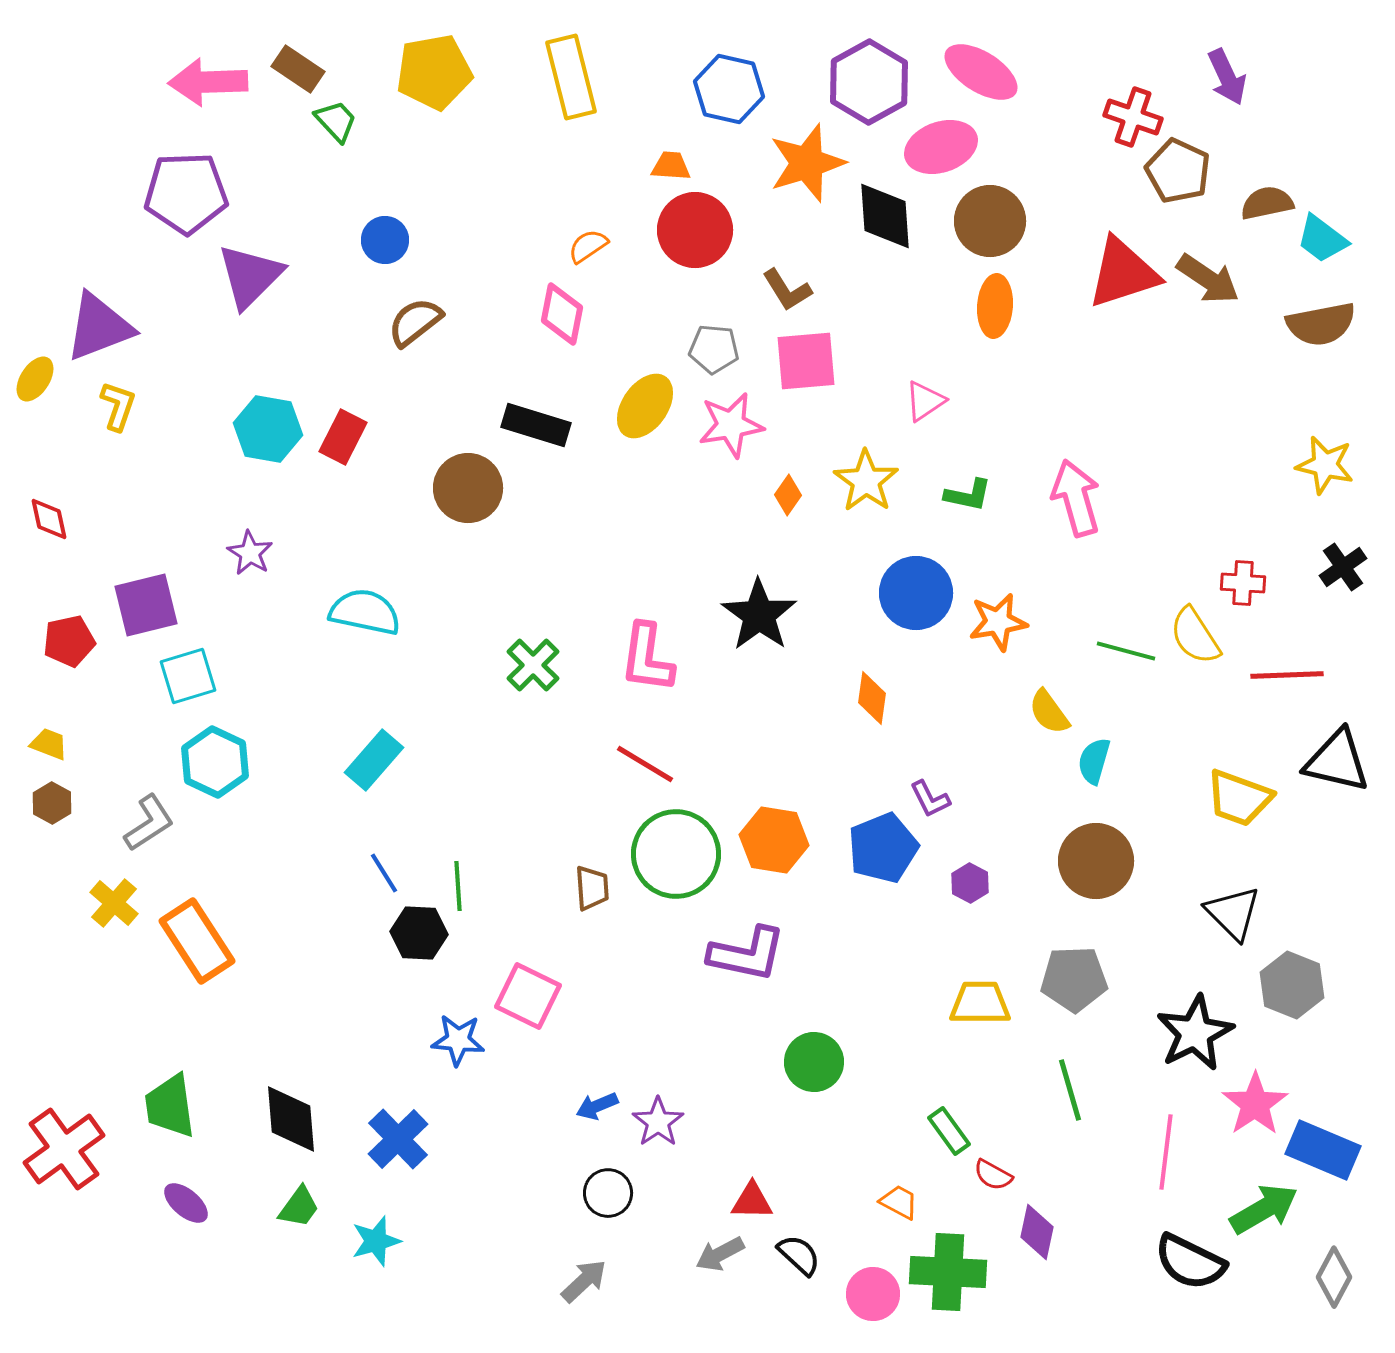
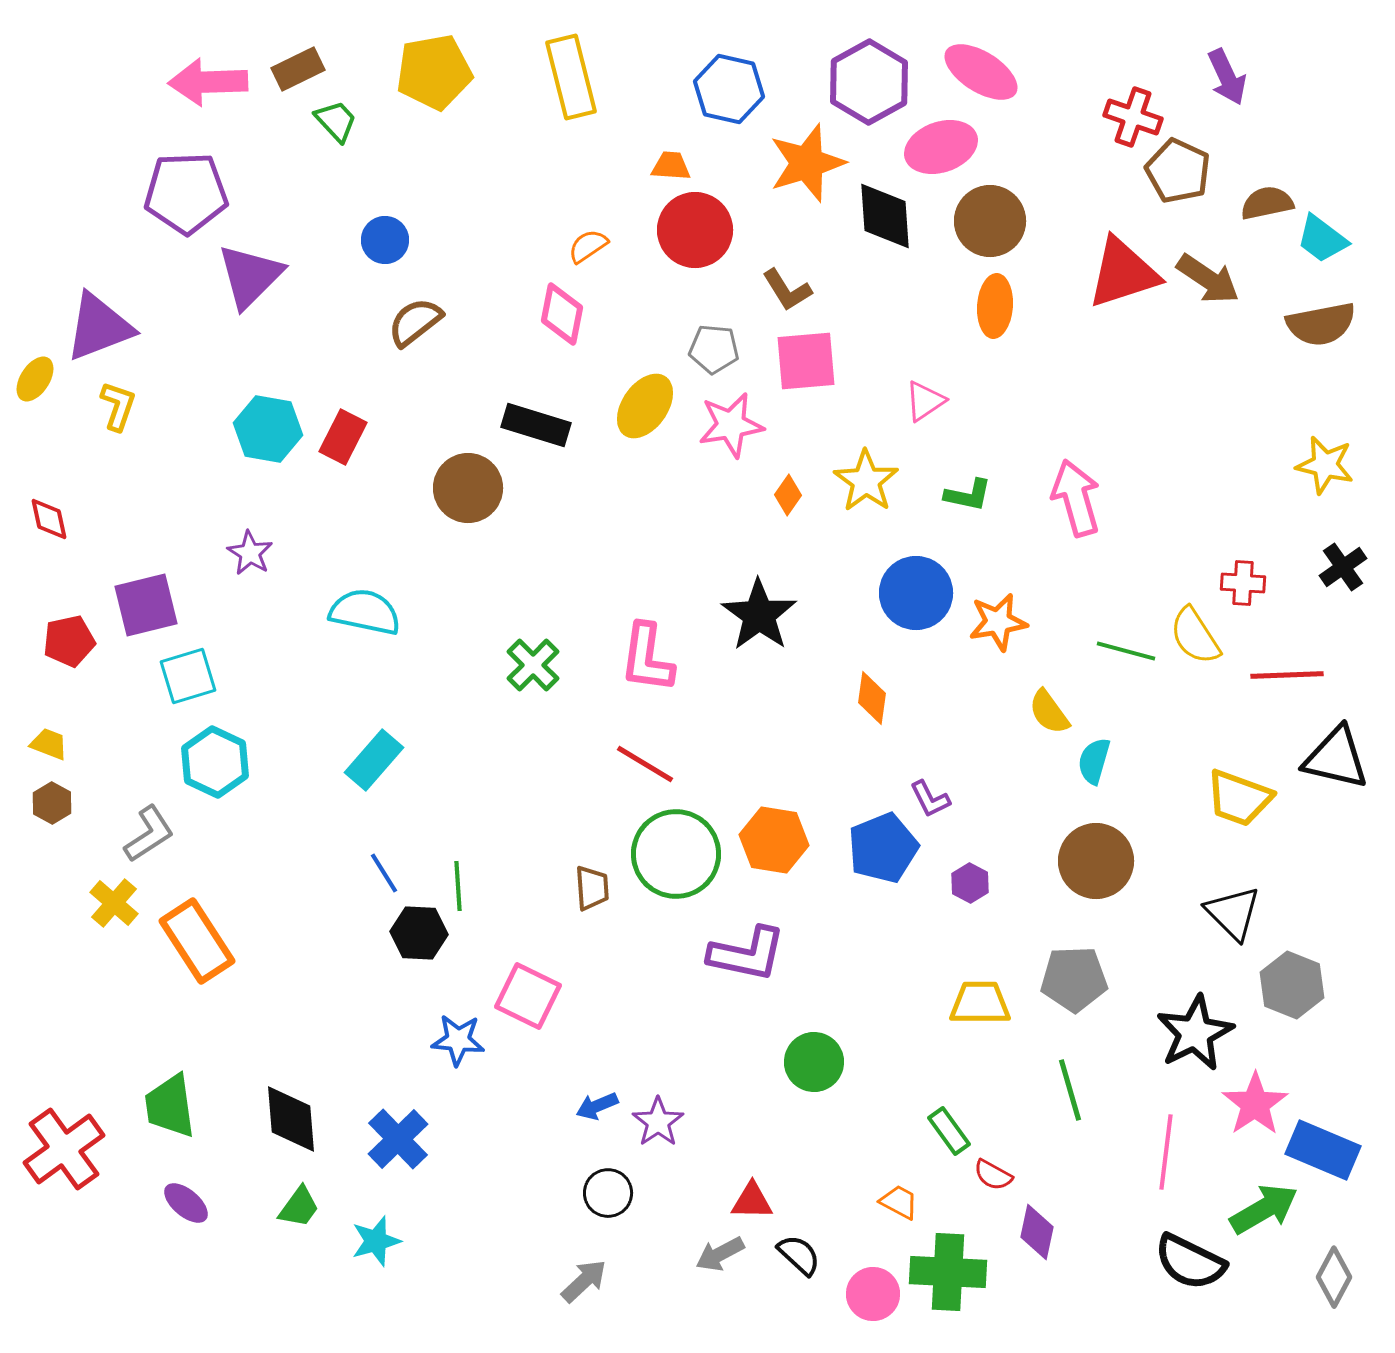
brown rectangle at (298, 69): rotated 60 degrees counterclockwise
black triangle at (1337, 761): moved 1 px left, 3 px up
gray L-shape at (149, 823): moved 11 px down
